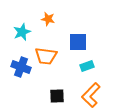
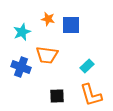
blue square: moved 7 px left, 17 px up
orange trapezoid: moved 1 px right, 1 px up
cyan rectangle: rotated 24 degrees counterclockwise
orange L-shape: rotated 60 degrees counterclockwise
